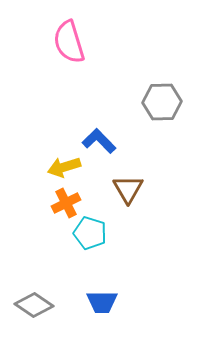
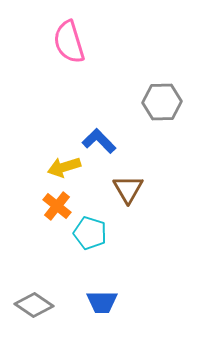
orange cross: moved 9 px left, 3 px down; rotated 24 degrees counterclockwise
